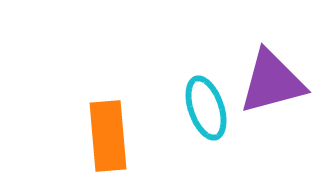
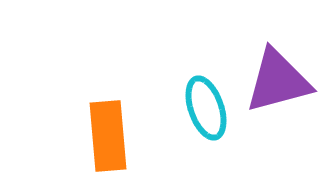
purple triangle: moved 6 px right, 1 px up
